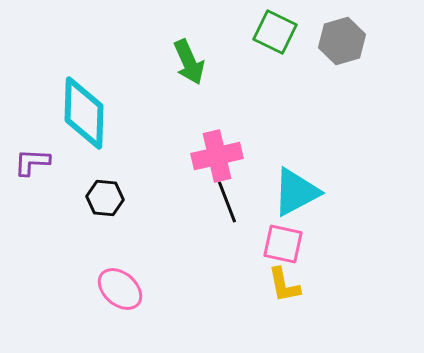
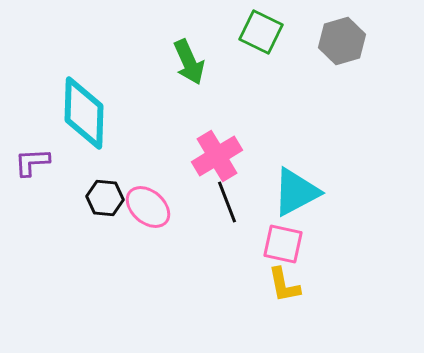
green square: moved 14 px left
pink cross: rotated 18 degrees counterclockwise
purple L-shape: rotated 6 degrees counterclockwise
pink ellipse: moved 28 px right, 82 px up
